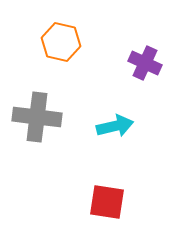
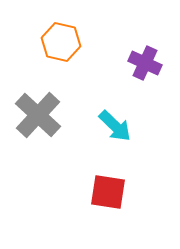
gray cross: moved 1 px right, 2 px up; rotated 36 degrees clockwise
cyan arrow: rotated 57 degrees clockwise
red square: moved 1 px right, 10 px up
